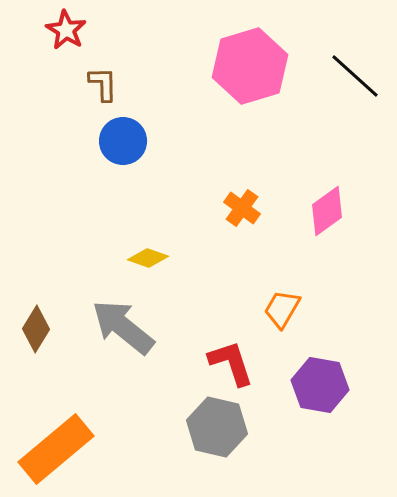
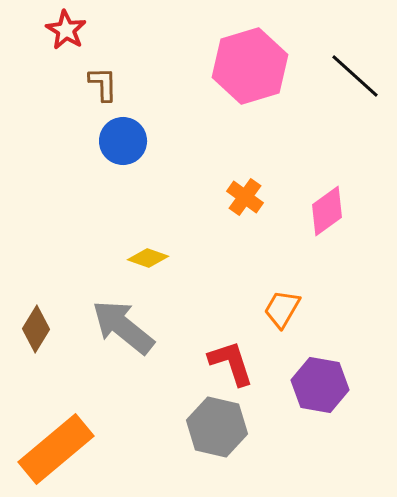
orange cross: moved 3 px right, 11 px up
